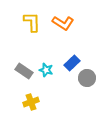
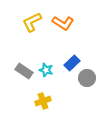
yellow L-shape: rotated 115 degrees counterclockwise
yellow cross: moved 12 px right, 1 px up
